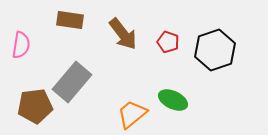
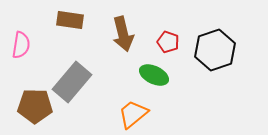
brown arrow: rotated 24 degrees clockwise
green ellipse: moved 19 px left, 25 px up
brown pentagon: rotated 8 degrees clockwise
orange trapezoid: moved 1 px right
